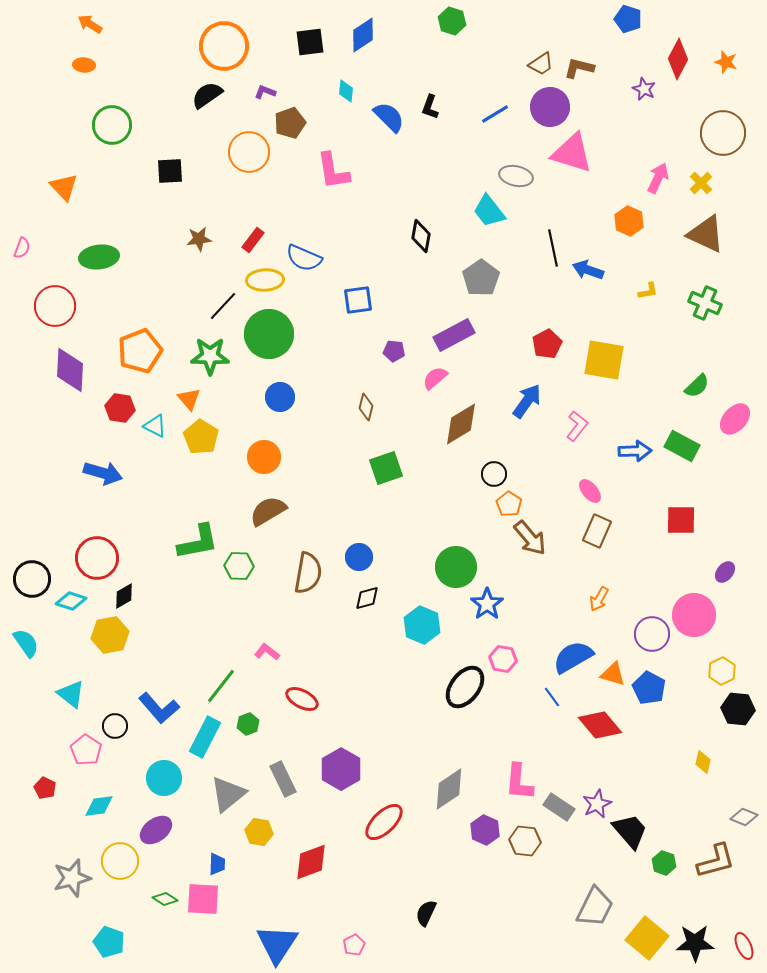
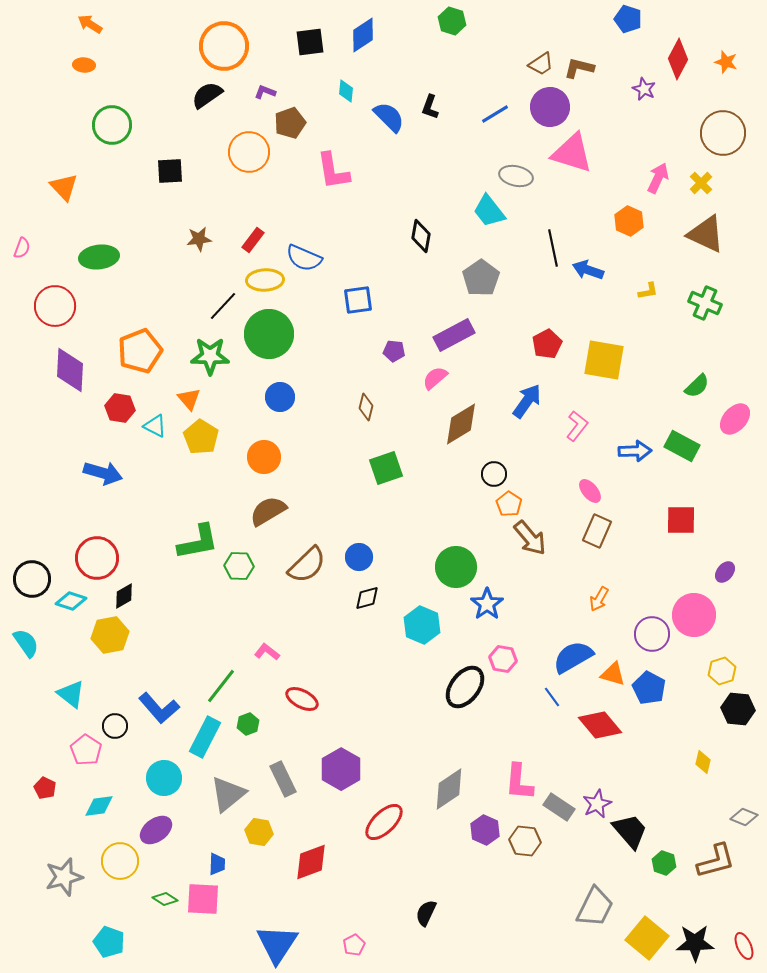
brown semicircle at (308, 573): moved 1 px left, 8 px up; rotated 36 degrees clockwise
yellow hexagon at (722, 671): rotated 8 degrees clockwise
gray star at (72, 878): moved 8 px left, 1 px up
